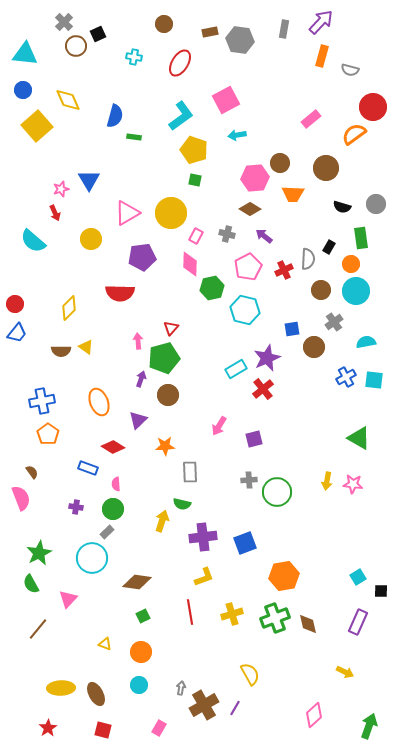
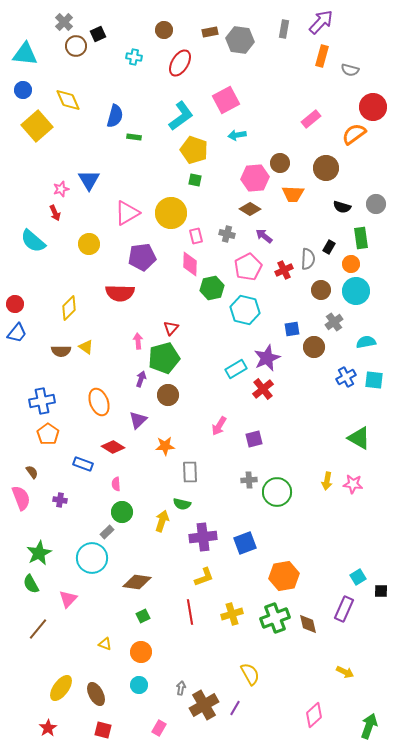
brown circle at (164, 24): moved 6 px down
pink rectangle at (196, 236): rotated 42 degrees counterclockwise
yellow circle at (91, 239): moved 2 px left, 5 px down
blue rectangle at (88, 468): moved 5 px left, 4 px up
purple cross at (76, 507): moved 16 px left, 7 px up
green circle at (113, 509): moved 9 px right, 3 px down
purple rectangle at (358, 622): moved 14 px left, 13 px up
yellow ellipse at (61, 688): rotated 52 degrees counterclockwise
